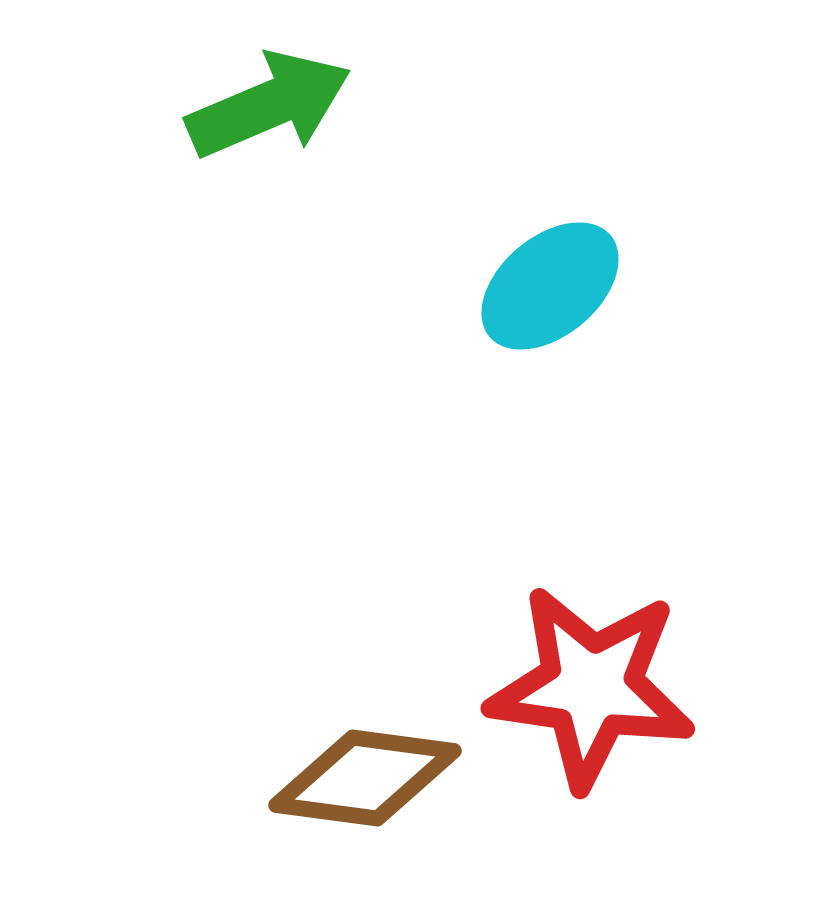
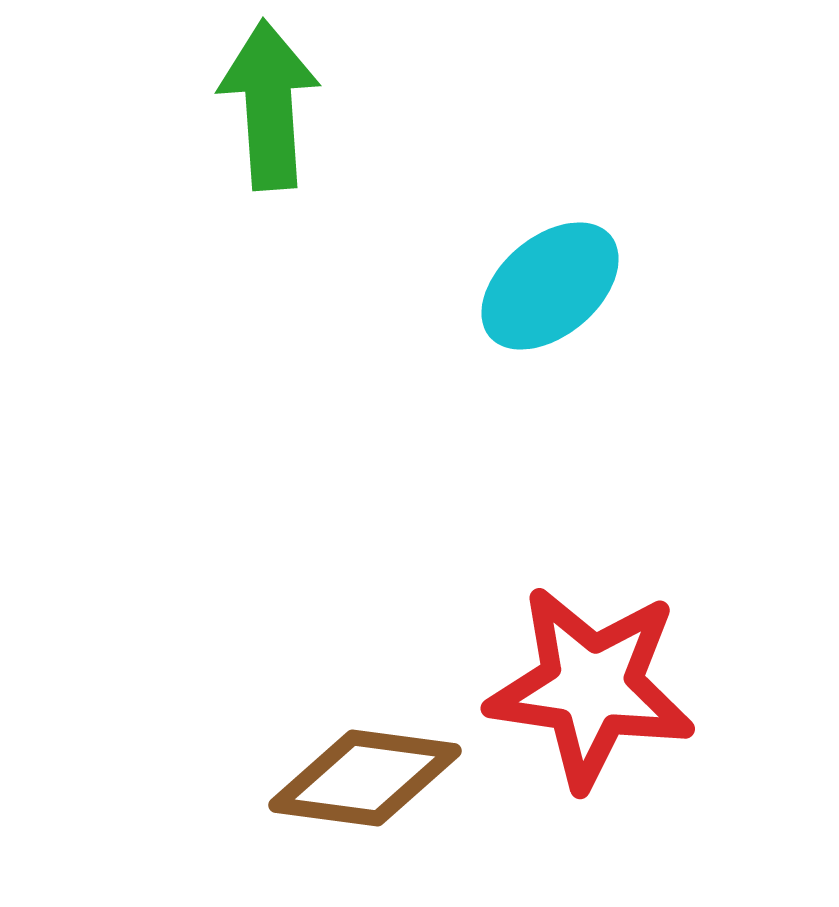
green arrow: rotated 71 degrees counterclockwise
